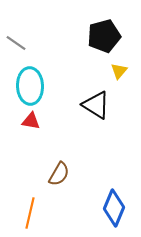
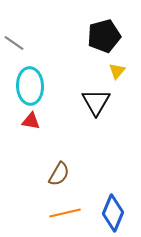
gray line: moved 2 px left
yellow triangle: moved 2 px left
black triangle: moved 3 px up; rotated 28 degrees clockwise
blue diamond: moved 1 px left, 5 px down
orange line: moved 35 px right; rotated 64 degrees clockwise
